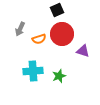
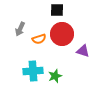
black square: rotated 24 degrees clockwise
green star: moved 4 px left
